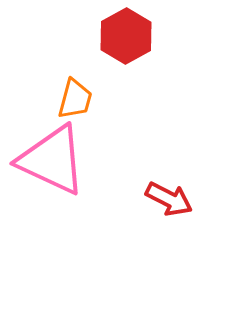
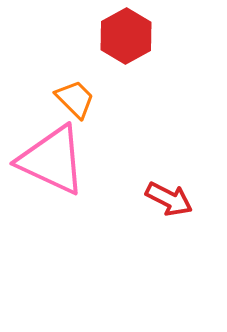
orange trapezoid: rotated 60 degrees counterclockwise
